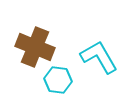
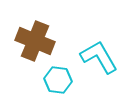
brown cross: moved 6 px up
